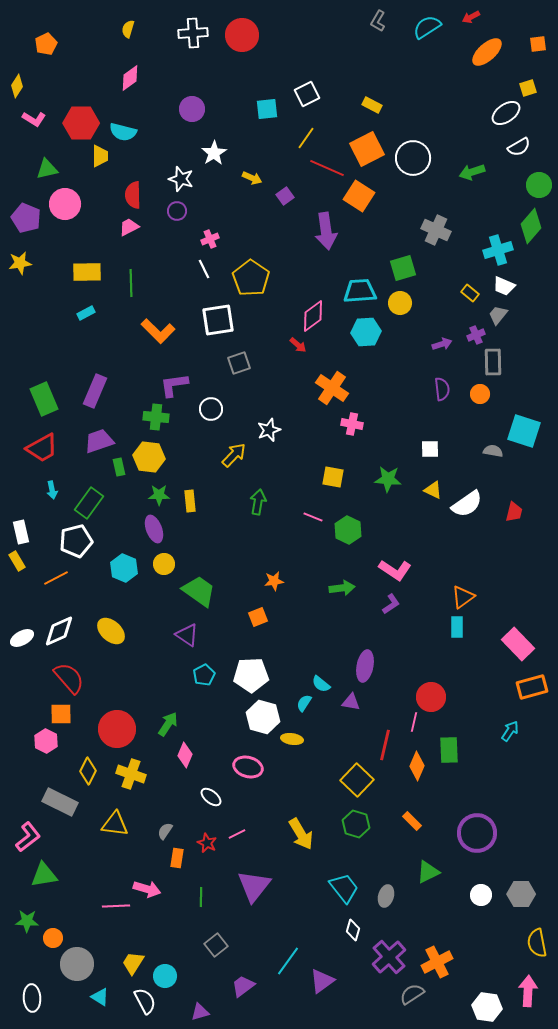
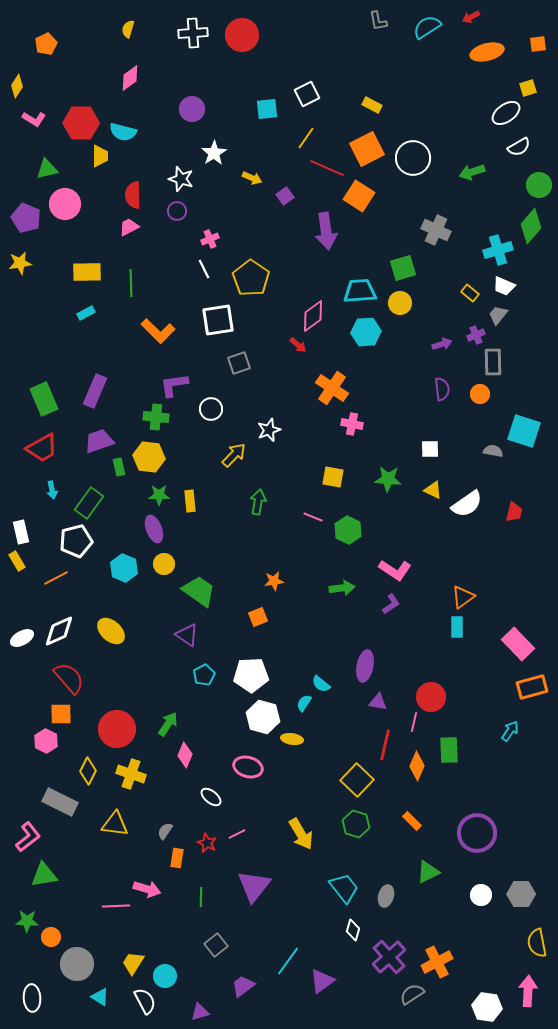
gray L-shape at (378, 21): rotated 40 degrees counterclockwise
orange ellipse at (487, 52): rotated 28 degrees clockwise
purple triangle at (351, 702): moved 27 px right
orange circle at (53, 938): moved 2 px left, 1 px up
